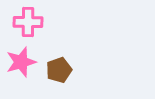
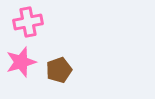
pink cross: rotated 12 degrees counterclockwise
